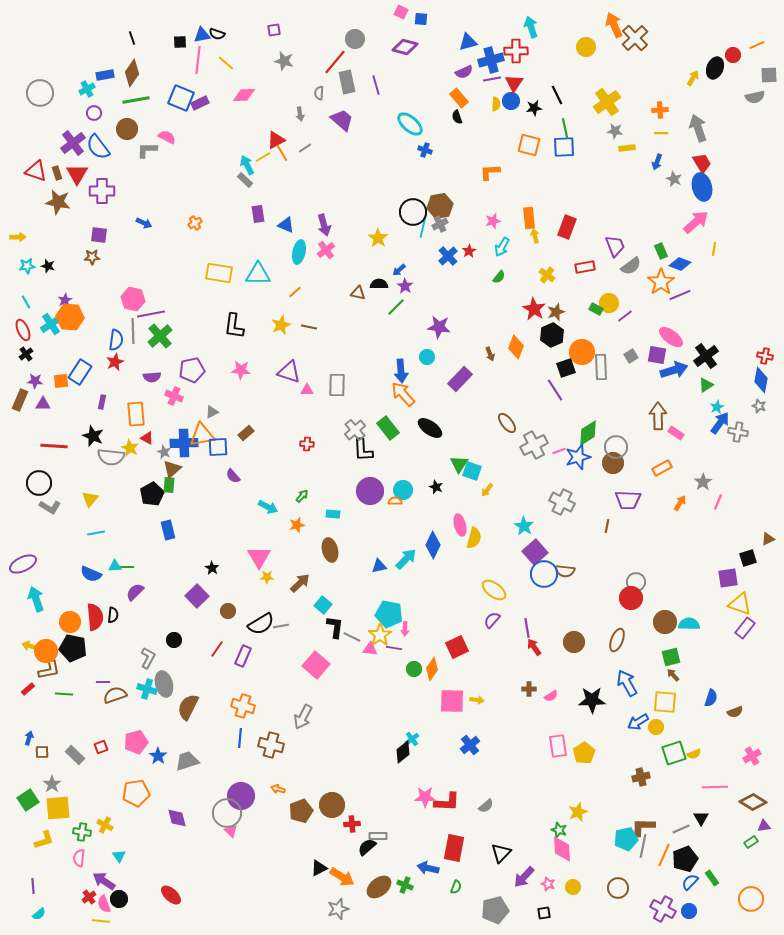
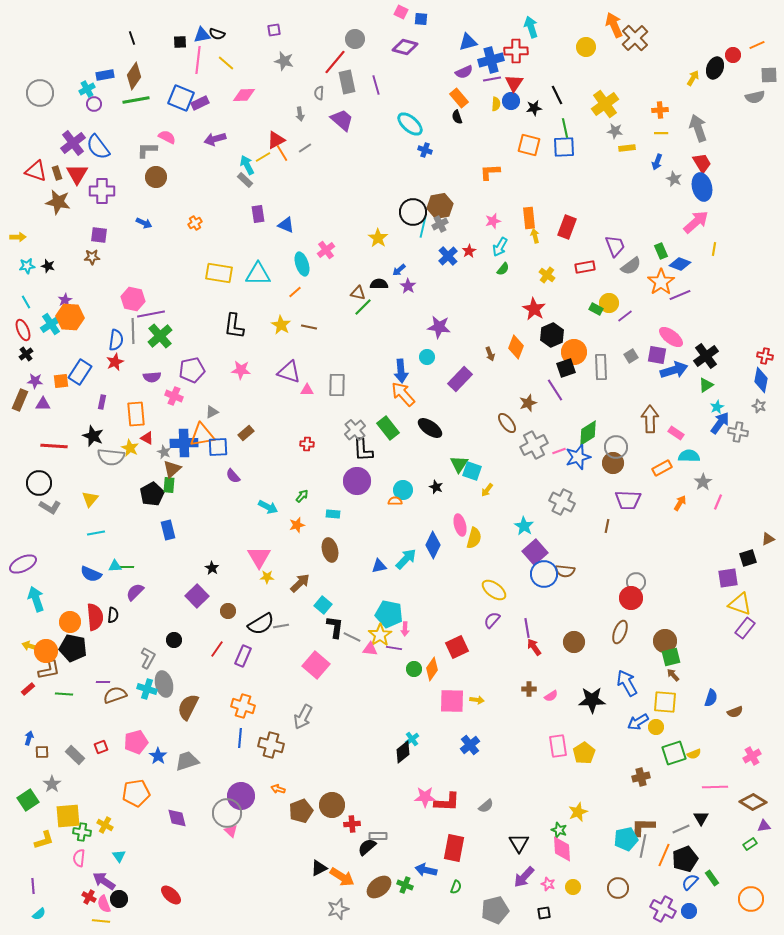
brown diamond at (132, 73): moved 2 px right, 3 px down
yellow cross at (607, 102): moved 2 px left, 2 px down
purple circle at (94, 113): moved 9 px up
brown circle at (127, 129): moved 29 px right, 48 px down
purple arrow at (324, 225): moved 109 px left, 86 px up; rotated 90 degrees clockwise
cyan arrow at (502, 247): moved 2 px left
cyan ellipse at (299, 252): moved 3 px right, 12 px down; rotated 30 degrees counterclockwise
green semicircle at (499, 277): moved 4 px right, 8 px up
purple star at (405, 286): moved 3 px right
green line at (396, 307): moved 33 px left
brown star at (556, 312): moved 28 px left, 91 px down
yellow star at (281, 325): rotated 18 degrees counterclockwise
orange circle at (582, 352): moved 8 px left
brown arrow at (658, 416): moved 8 px left, 3 px down
purple circle at (370, 491): moved 13 px left, 10 px up
brown circle at (665, 622): moved 19 px down
cyan semicircle at (689, 624): moved 168 px up
brown ellipse at (617, 640): moved 3 px right, 8 px up
yellow square at (58, 808): moved 10 px right, 8 px down
green rectangle at (751, 842): moved 1 px left, 2 px down
black triangle at (501, 853): moved 18 px right, 10 px up; rotated 15 degrees counterclockwise
blue arrow at (428, 868): moved 2 px left, 2 px down
red cross at (89, 897): rotated 24 degrees counterclockwise
